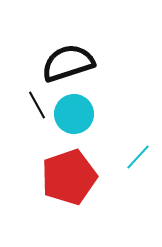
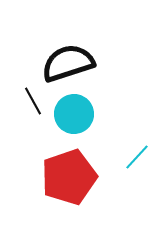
black line: moved 4 px left, 4 px up
cyan line: moved 1 px left
